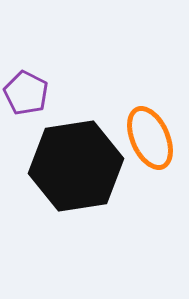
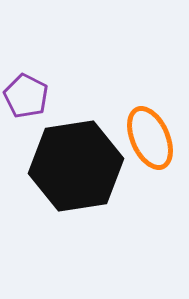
purple pentagon: moved 3 px down
